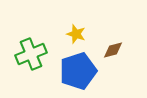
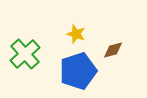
green cross: moved 6 px left; rotated 20 degrees counterclockwise
